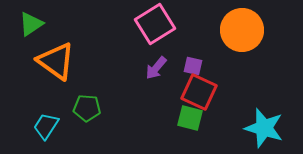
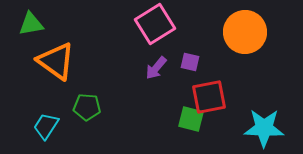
green triangle: rotated 24 degrees clockwise
orange circle: moved 3 px right, 2 px down
purple square: moved 3 px left, 4 px up
red square: moved 10 px right, 5 px down; rotated 36 degrees counterclockwise
green pentagon: moved 1 px up
green square: moved 1 px right, 1 px down
cyan star: rotated 15 degrees counterclockwise
